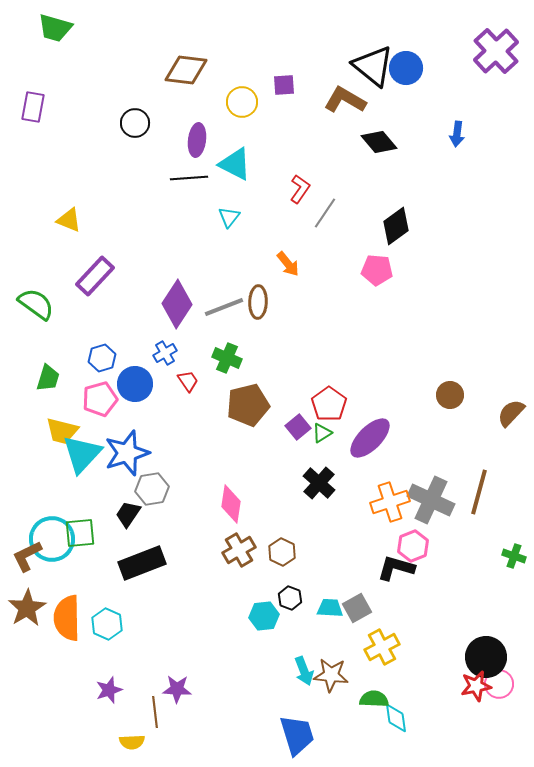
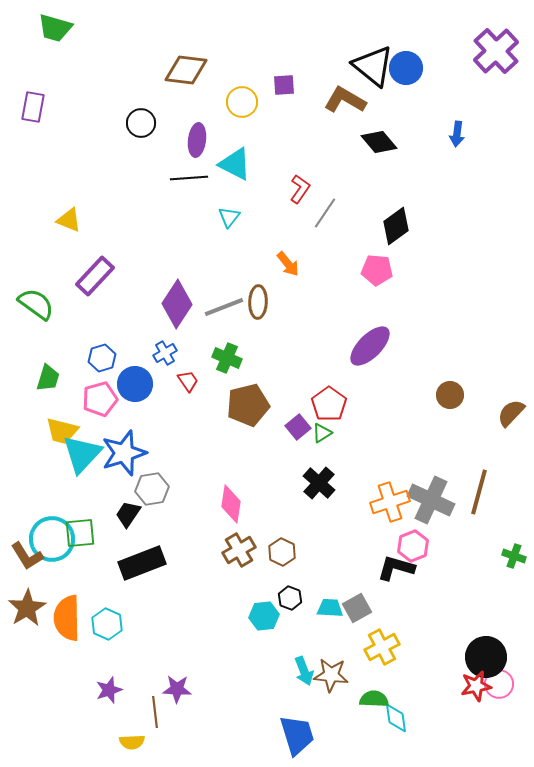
black circle at (135, 123): moved 6 px right
purple ellipse at (370, 438): moved 92 px up
blue star at (127, 453): moved 3 px left
brown L-shape at (27, 556): rotated 96 degrees counterclockwise
